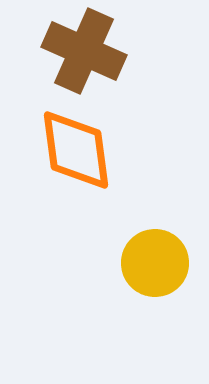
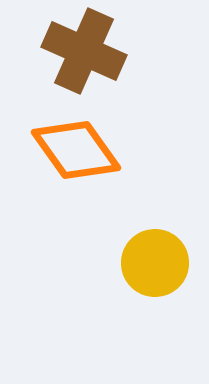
orange diamond: rotated 28 degrees counterclockwise
